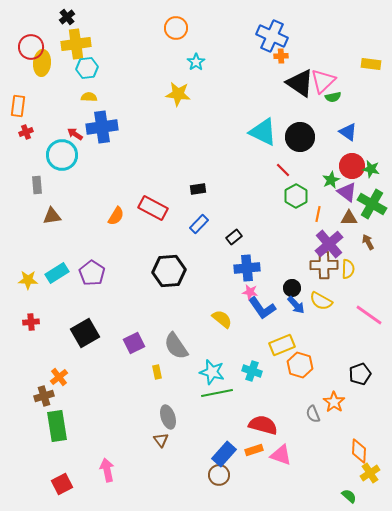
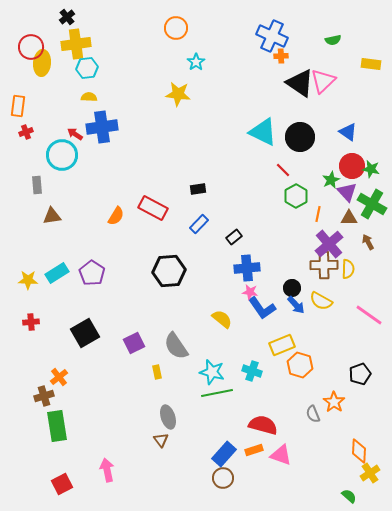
green semicircle at (333, 97): moved 57 px up
purple triangle at (347, 192): rotated 10 degrees clockwise
brown circle at (219, 475): moved 4 px right, 3 px down
